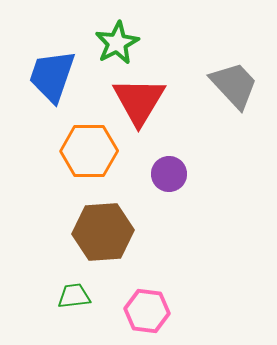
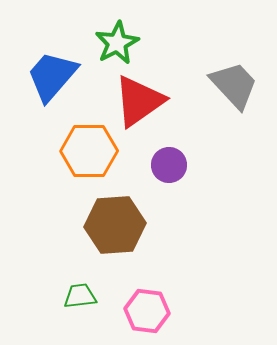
blue trapezoid: rotated 22 degrees clockwise
red triangle: rotated 24 degrees clockwise
purple circle: moved 9 px up
brown hexagon: moved 12 px right, 7 px up
green trapezoid: moved 6 px right
